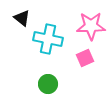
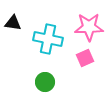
black triangle: moved 9 px left, 5 px down; rotated 30 degrees counterclockwise
pink star: moved 2 px left, 1 px down
green circle: moved 3 px left, 2 px up
